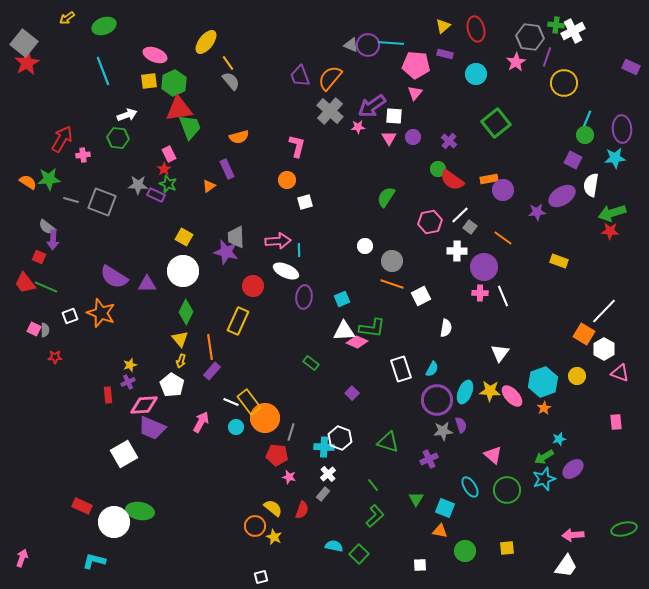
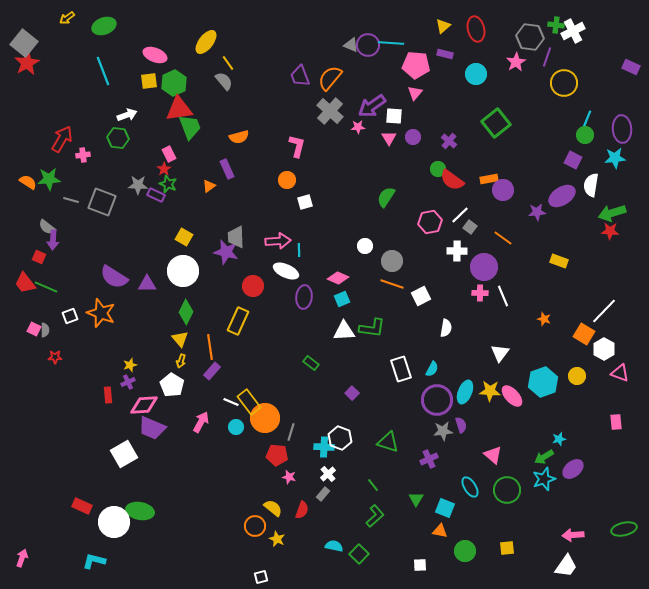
gray semicircle at (231, 81): moved 7 px left
pink diamond at (357, 342): moved 19 px left, 64 px up
orange star at (544, 408): moved 89 px up; rotated 24 degrees counterclockwise
yellow star at (274, 537): moved 3 px right, 2 px down
